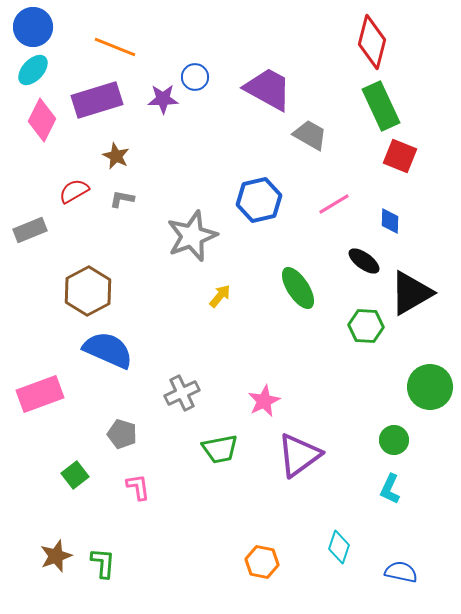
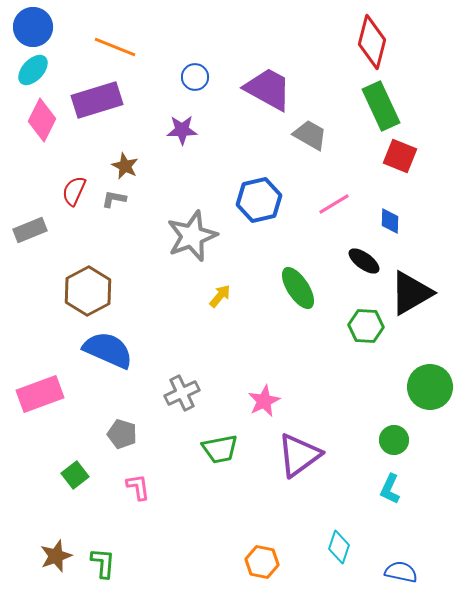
purple star at (163, 99): moved 19 px right, 31 px down
brown star at (116, 156): moved 9 px right, 10 px down
red semicircle at (74, 191): rotated 36 degrees counterclockwise
gray L-shape at (122, 199): moved 8 px left
